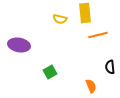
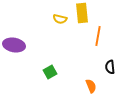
yellow rectangle: moved 3 px left
orange line: moved 1 px down; rotated 66 degrees counterclockwise
purple ellipse: moved 5 px left
